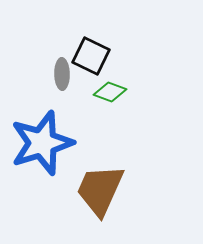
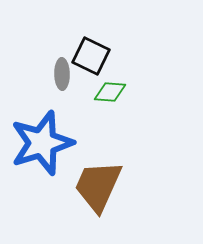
green diamond: rotated 16 degrees counterclockwise
brown trapezoid: moved 2 px left, 4 px up
